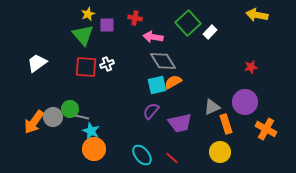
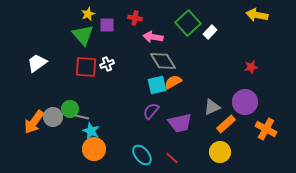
orange rectangle: rotated 66 degrees clockwise
